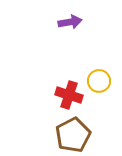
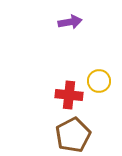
red cross: rotated 12 degrees counterclockwise
